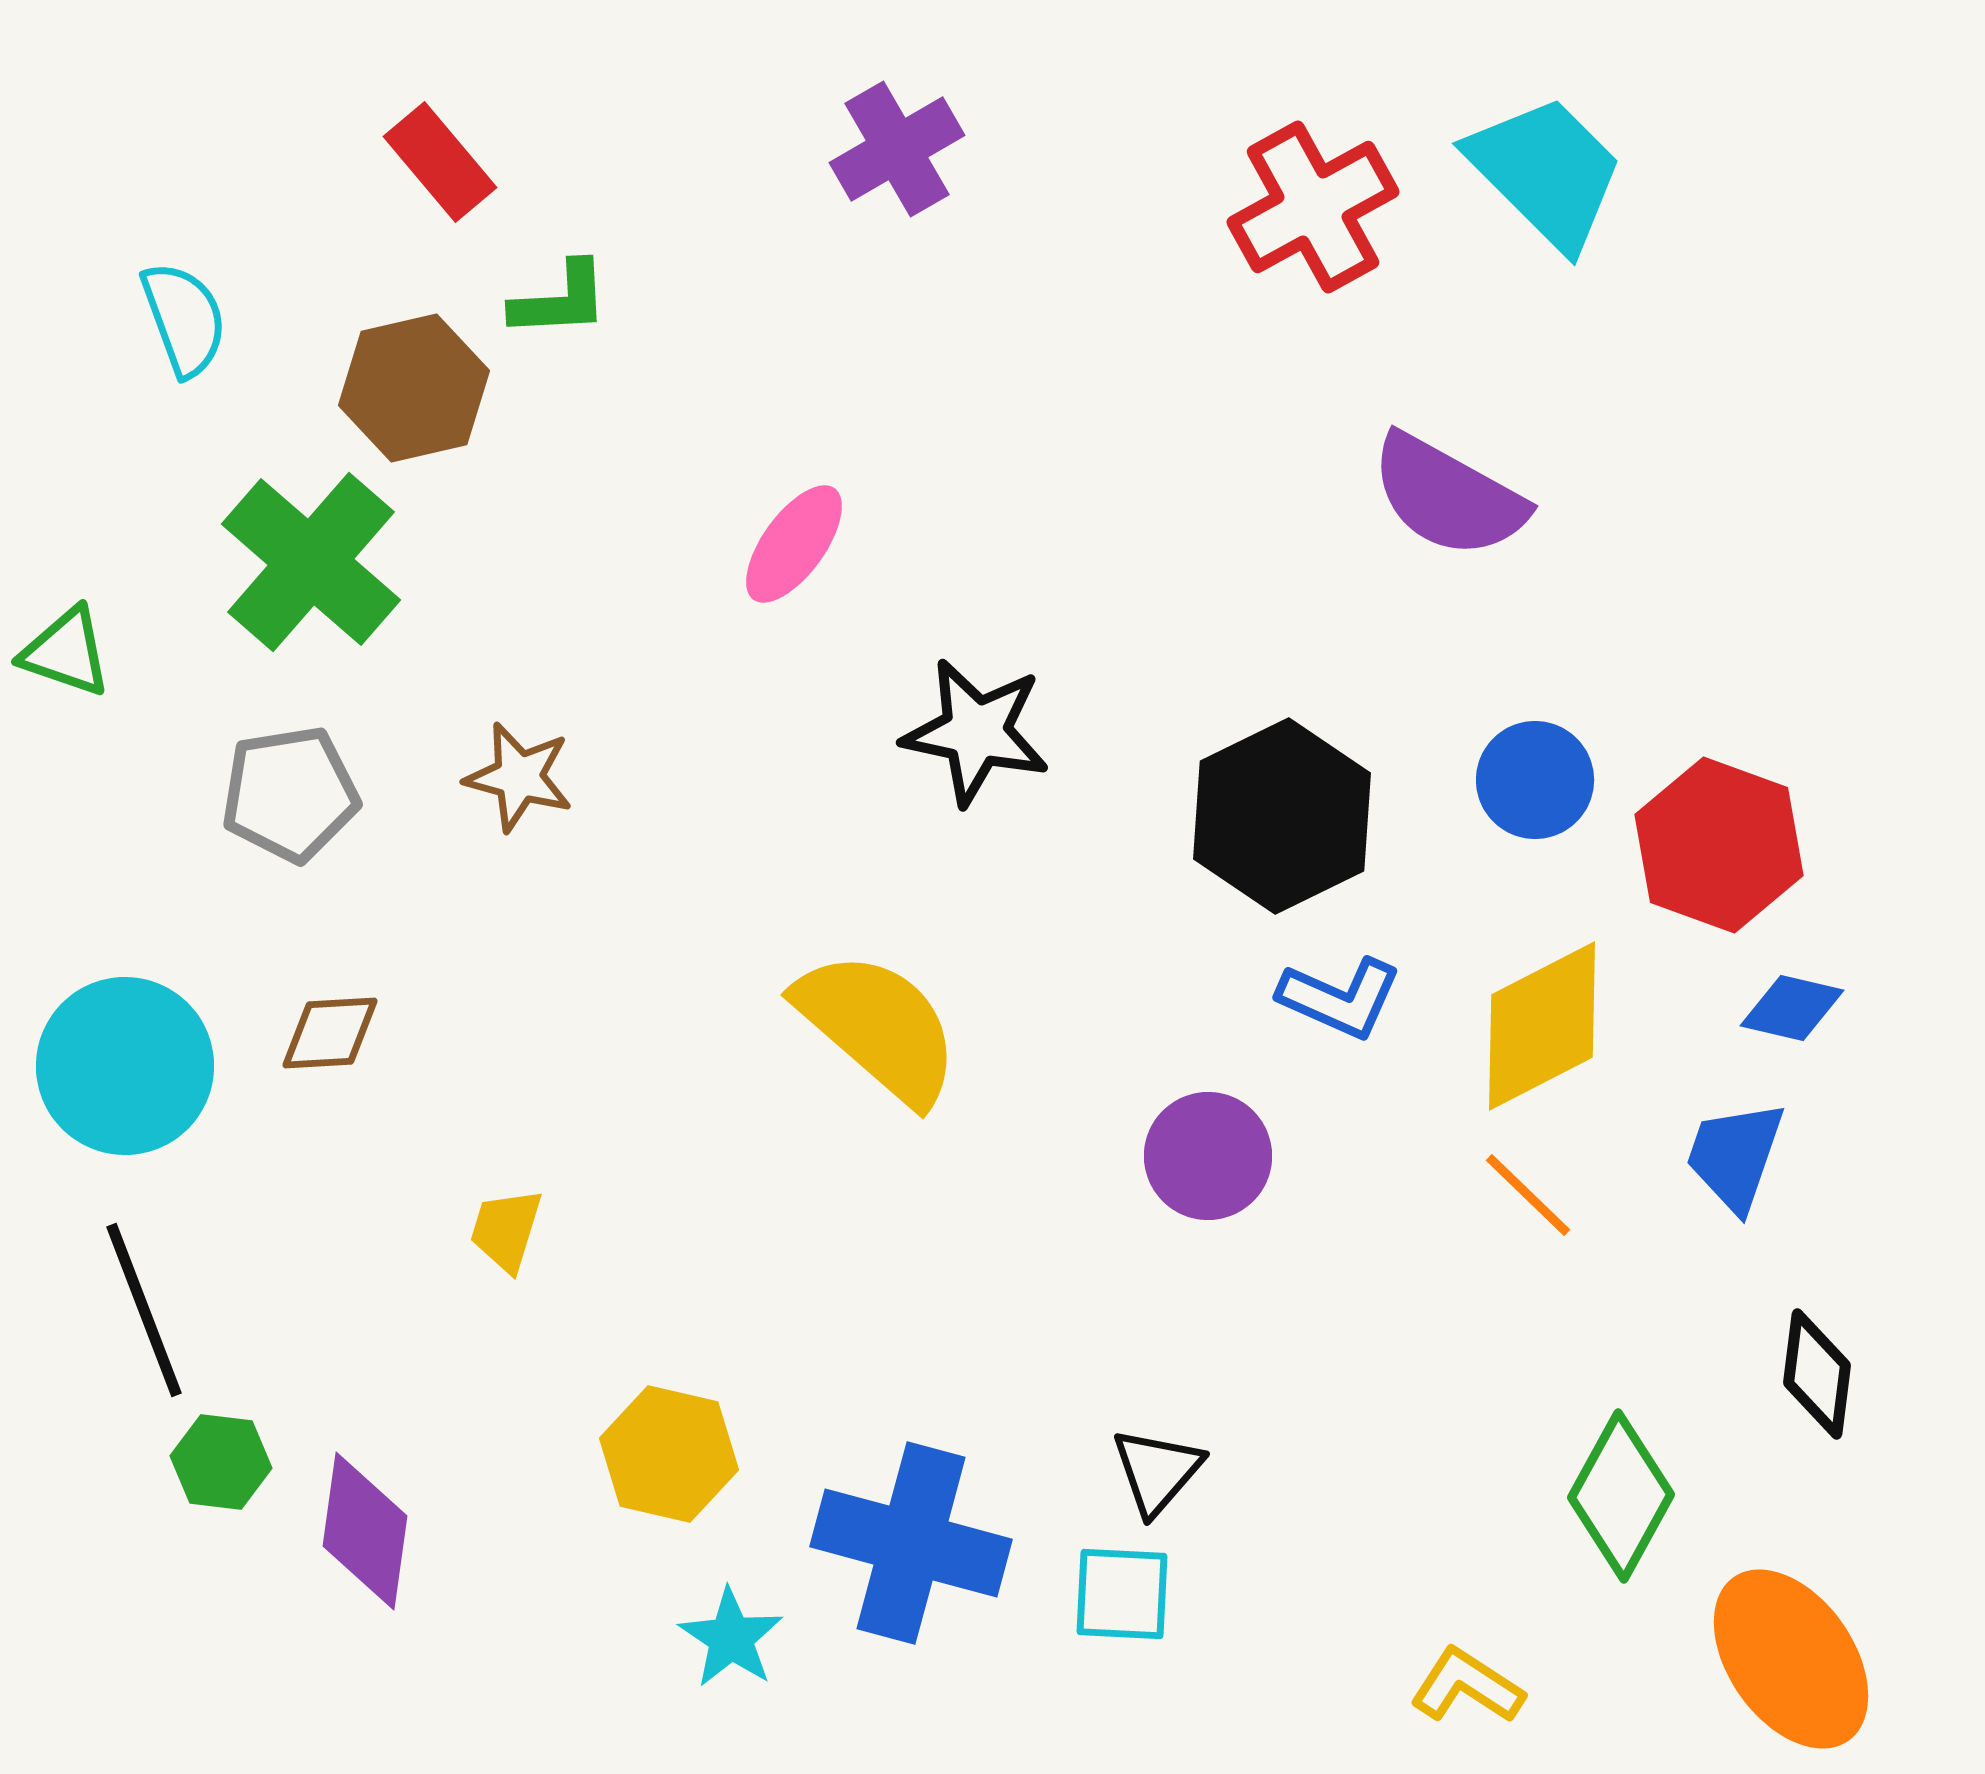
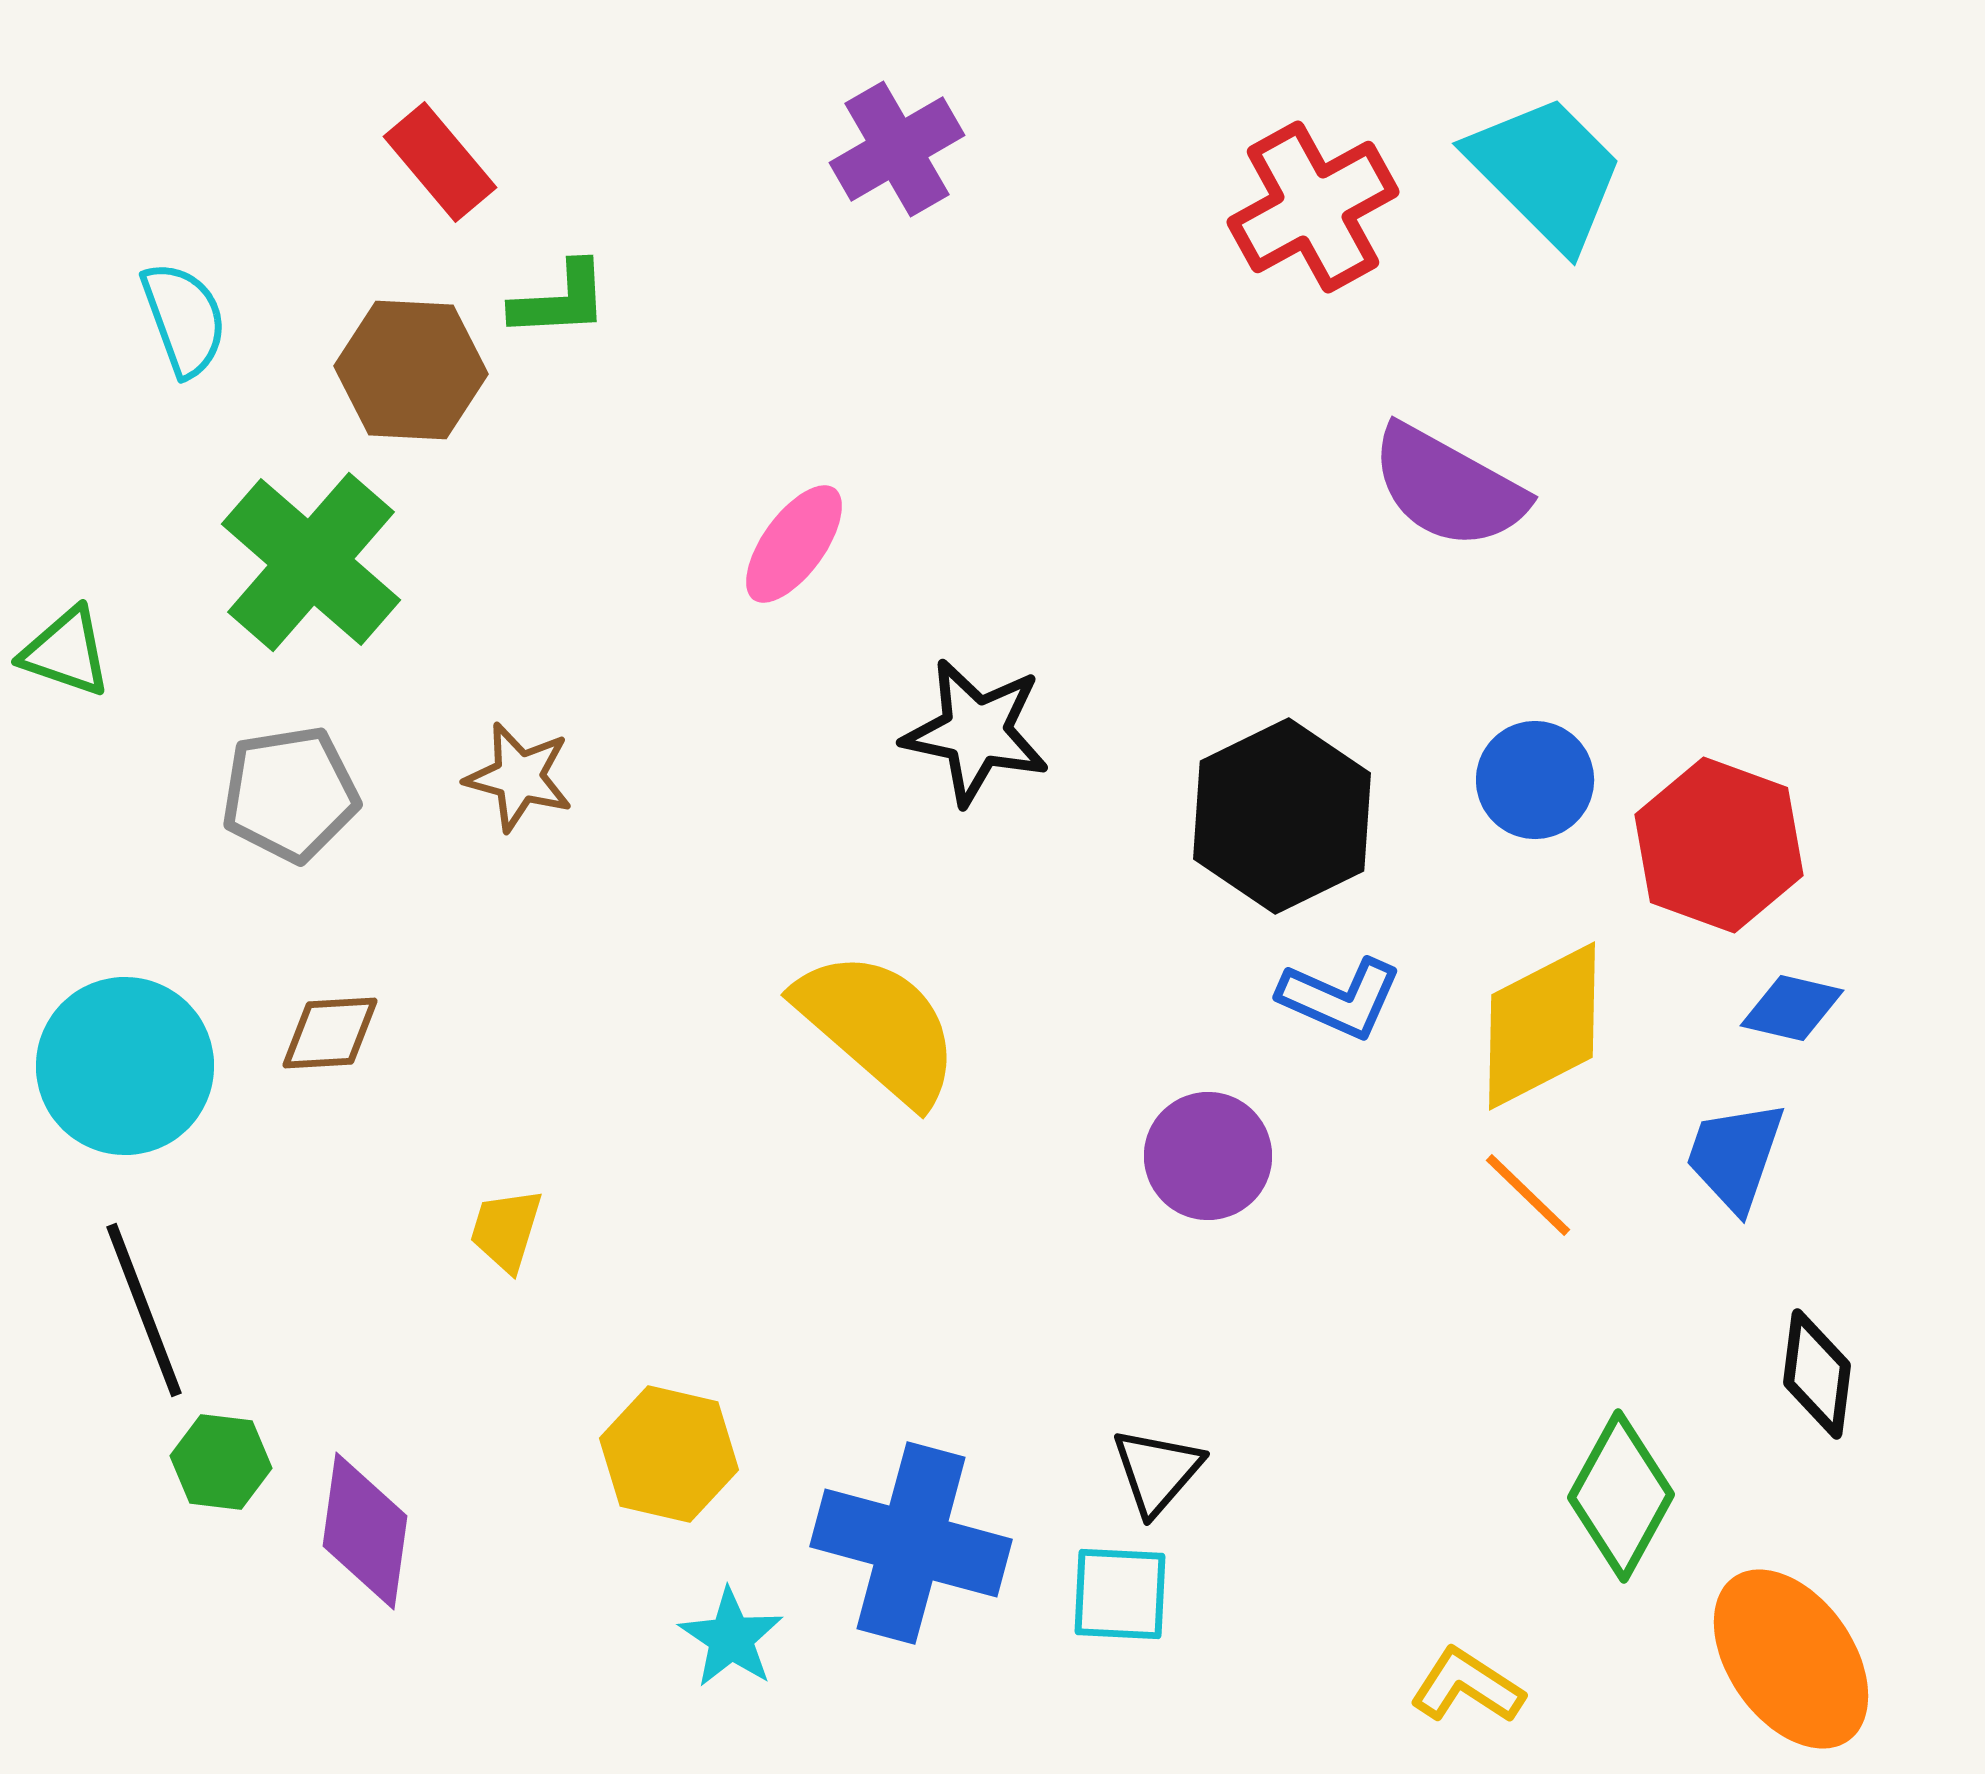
brown hexagon: moved 3 px left, 18 px up; rotated 16 degrees clockwise
purple semicircle: moved 9 px up
cyan square: moved 2 px left
